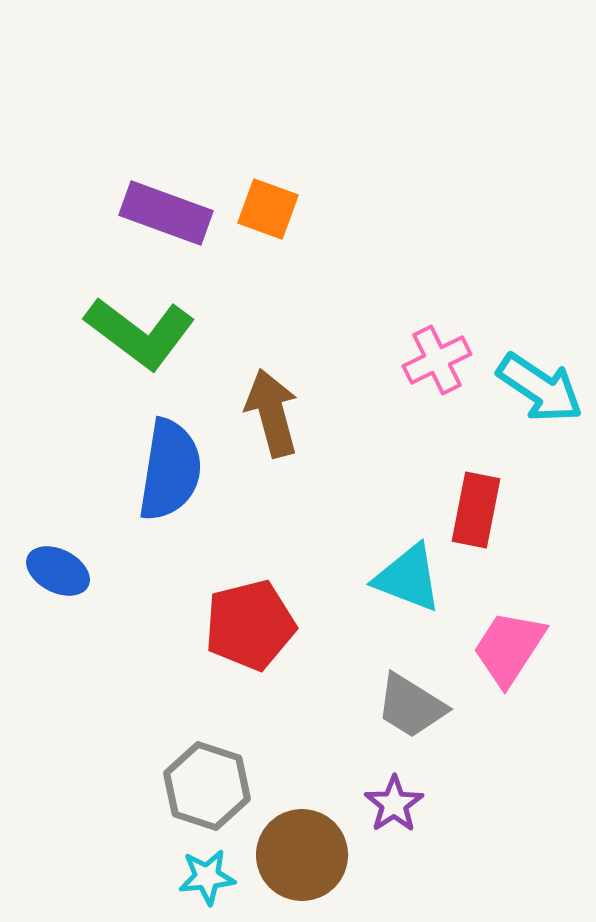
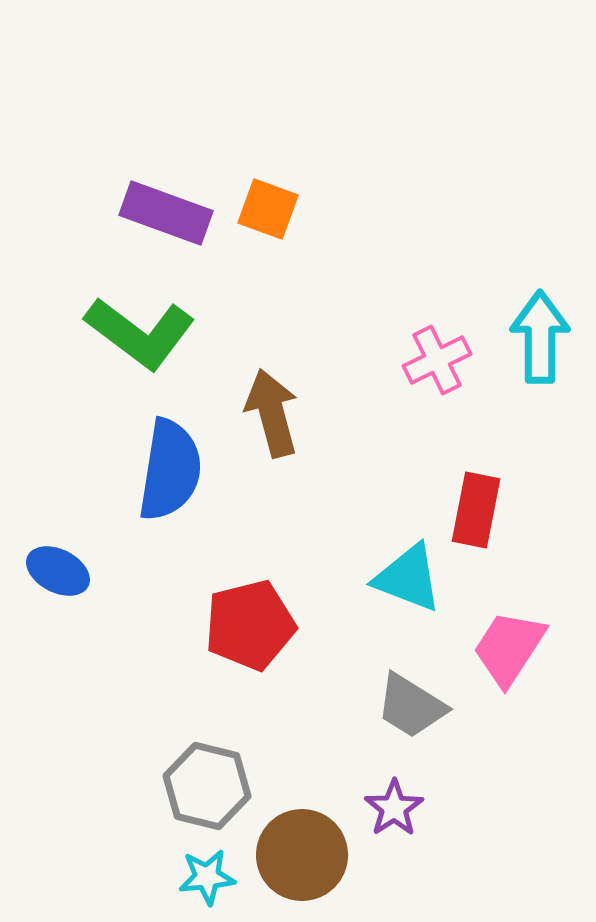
cyan arrow: moved 51 px up; rotated 124 degrees counterclockwise
gray hexagon: rotated 4 degrees counterclockwise
purple star: moved 4 px down
